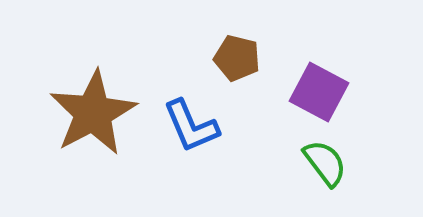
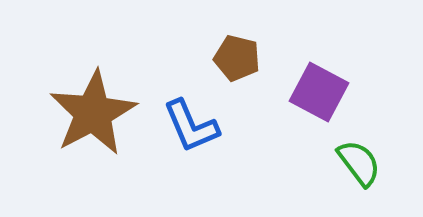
green semicircle: moved 34 px right
